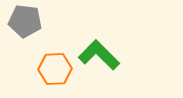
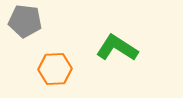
green L-shape: moved 18 px right, 7 px up; rotated 12 degrees counterclockwise
